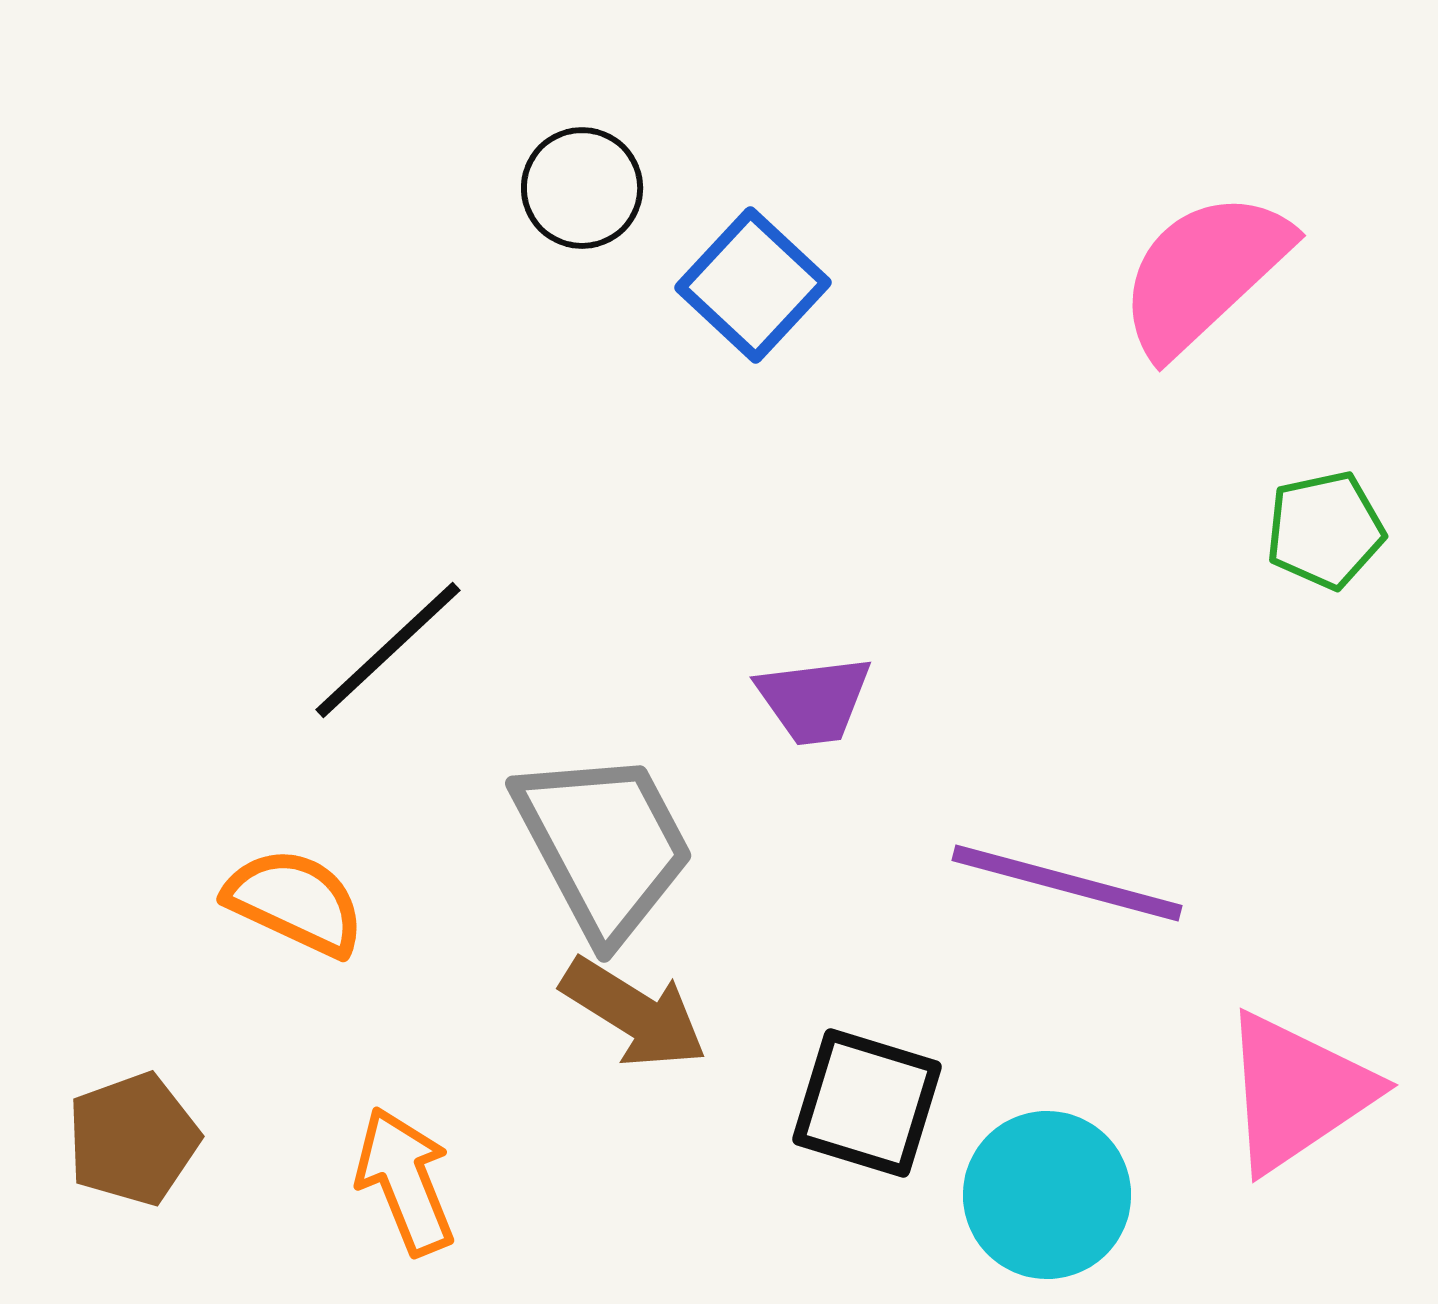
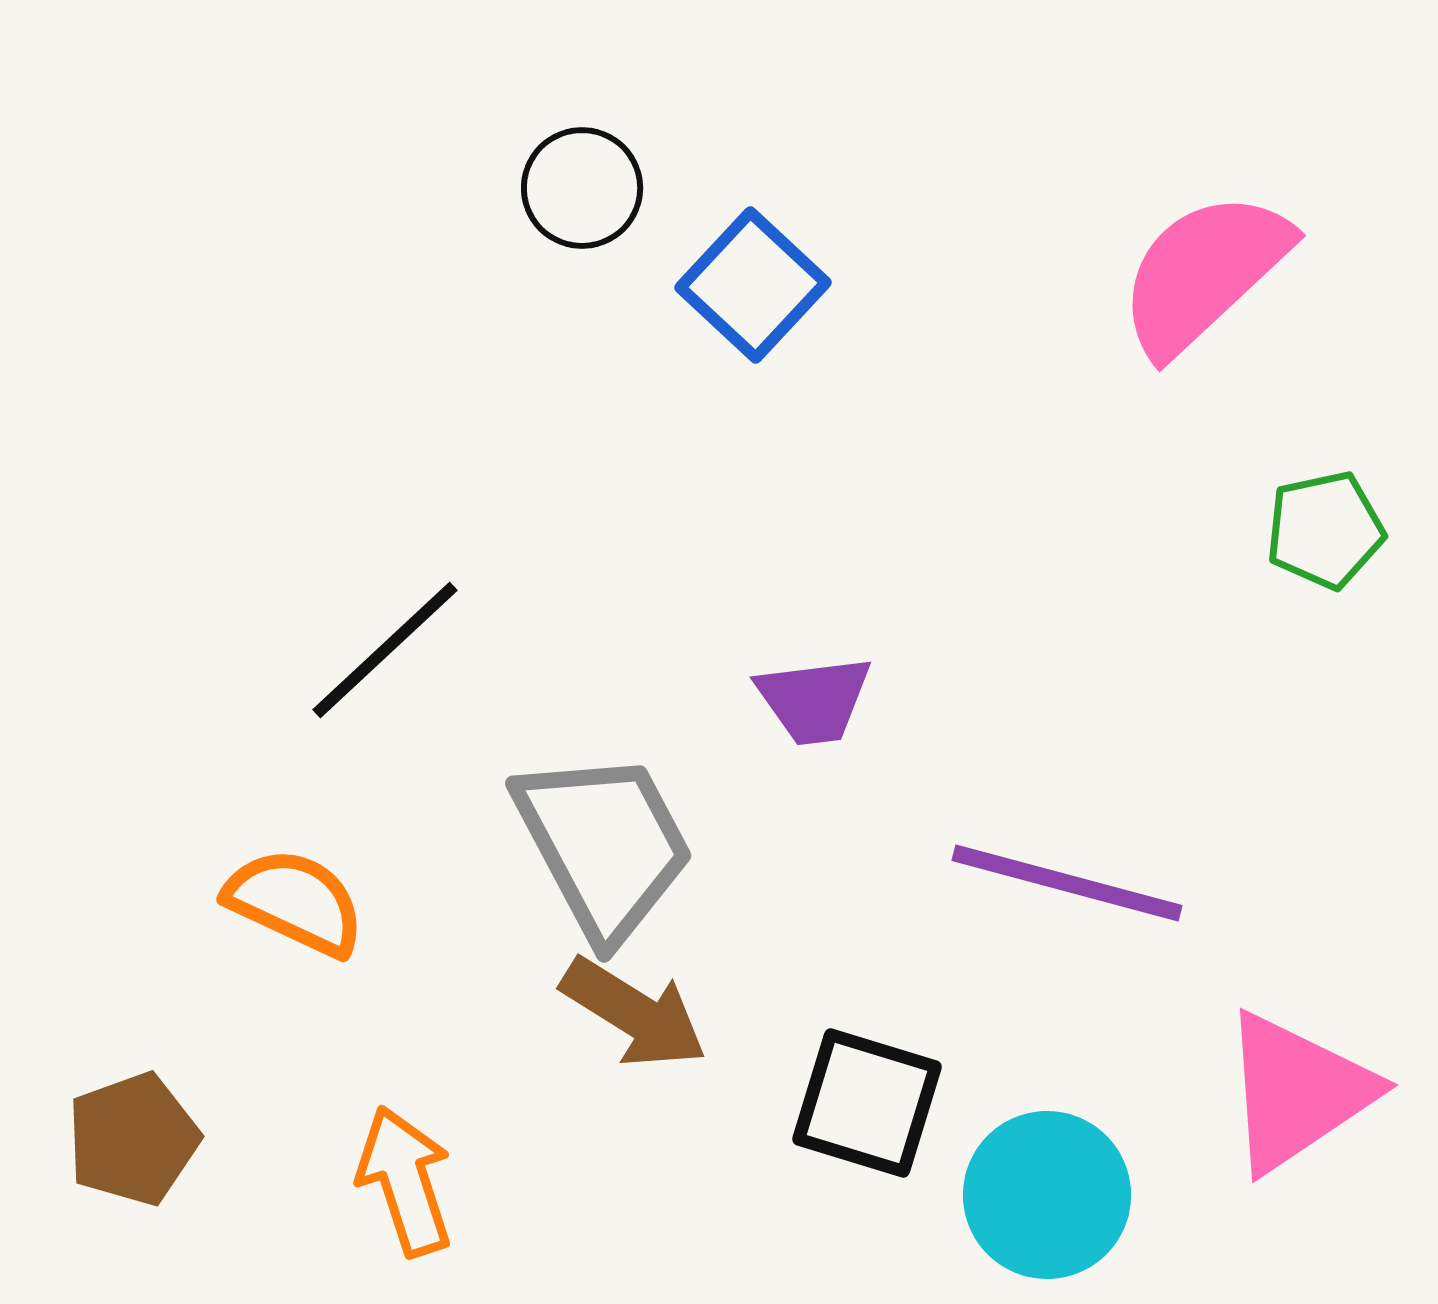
black line: moved 3 px left
orange arrow: rotated 4 degrees clockwise
